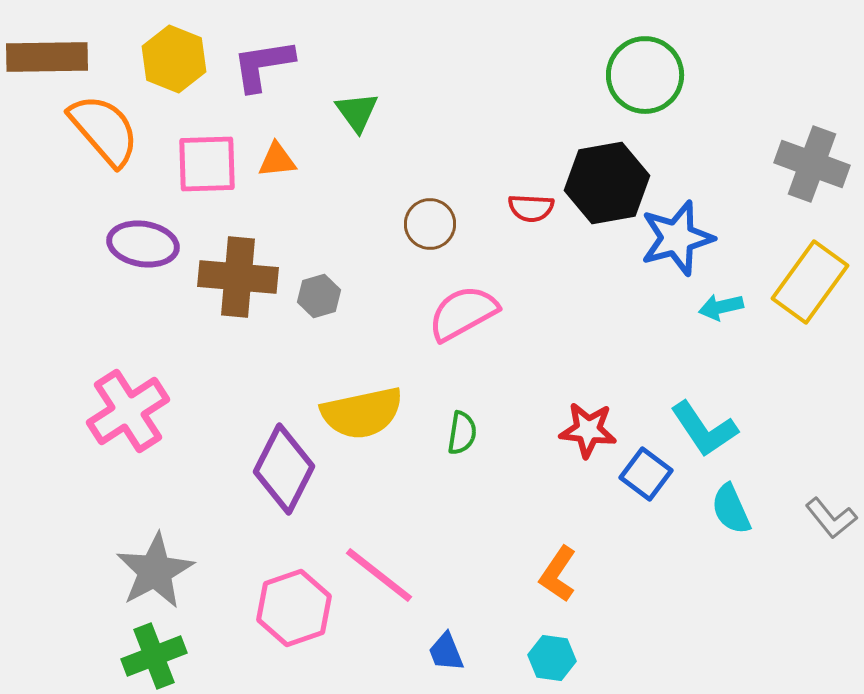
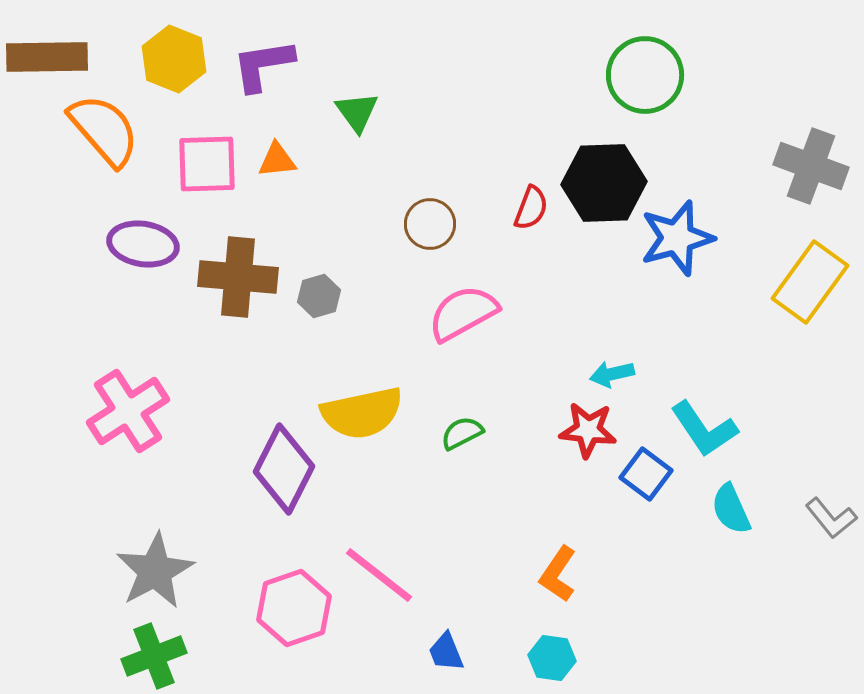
gray cross: moved 1 px left, 2 px down
black hexagon: moved 3 px left; rotated 8 degrees clockwise
red semicircle: rotated 72 degrees counterclockwise
cyan arrow: moved 109 px left, 67 px down
green semicircle: rotated 126 degrees counterclockwise
